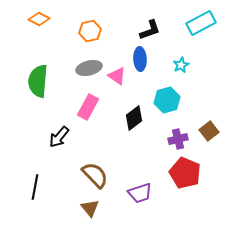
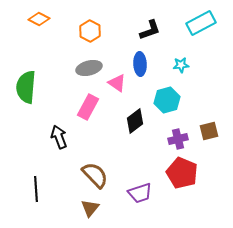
orange hexagon: rotated 20 degrees counterclockwise
blue ellipse: moved 5 px down
cyan star: rotated 21 degrees clockwise
pink triangle: moved 7 px down
green semicircle: moved 12 px left, 6 px down
black diamond: moved 1 px right, 3 px down
brown square: rotated 24 degrees clockwise
black arrow: rotated 120 degrees clockwise
red pentagon: moved 3 px left
black line: moved 1 px right, 2 px down; rotated 15 degrees counterclockwise
brown triangle: rotated 18 degrees clockwise
